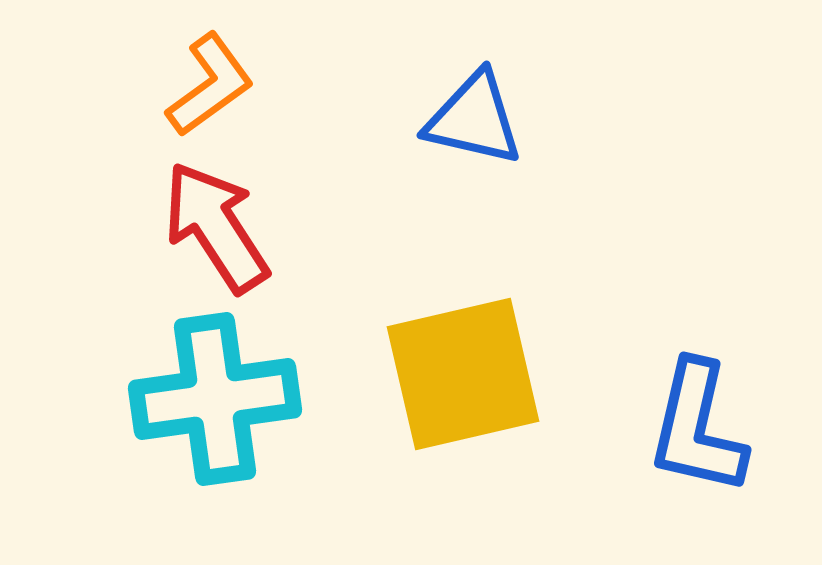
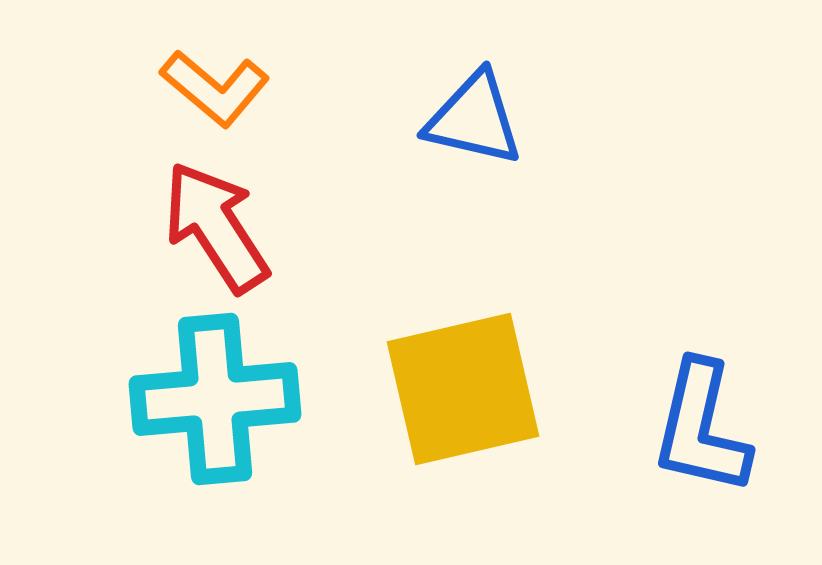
orange L-shape: moved 5 px right, 3 px down; rotated 76 degrees clockwise
yellow square: moved 15 px down
cyan cross: rotated 3 degrees clockwise
blue L-shape: moved 4 px right
